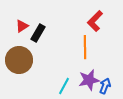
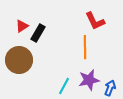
red L-shape: rotated 70 degrees counterclockwise
blue arrow: moved 5 px right, 2 px down
